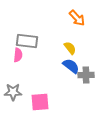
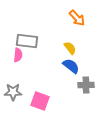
gray cross: moved 10 px down
pink square: moved 1 px up; rotated 24 degrees clockwise
